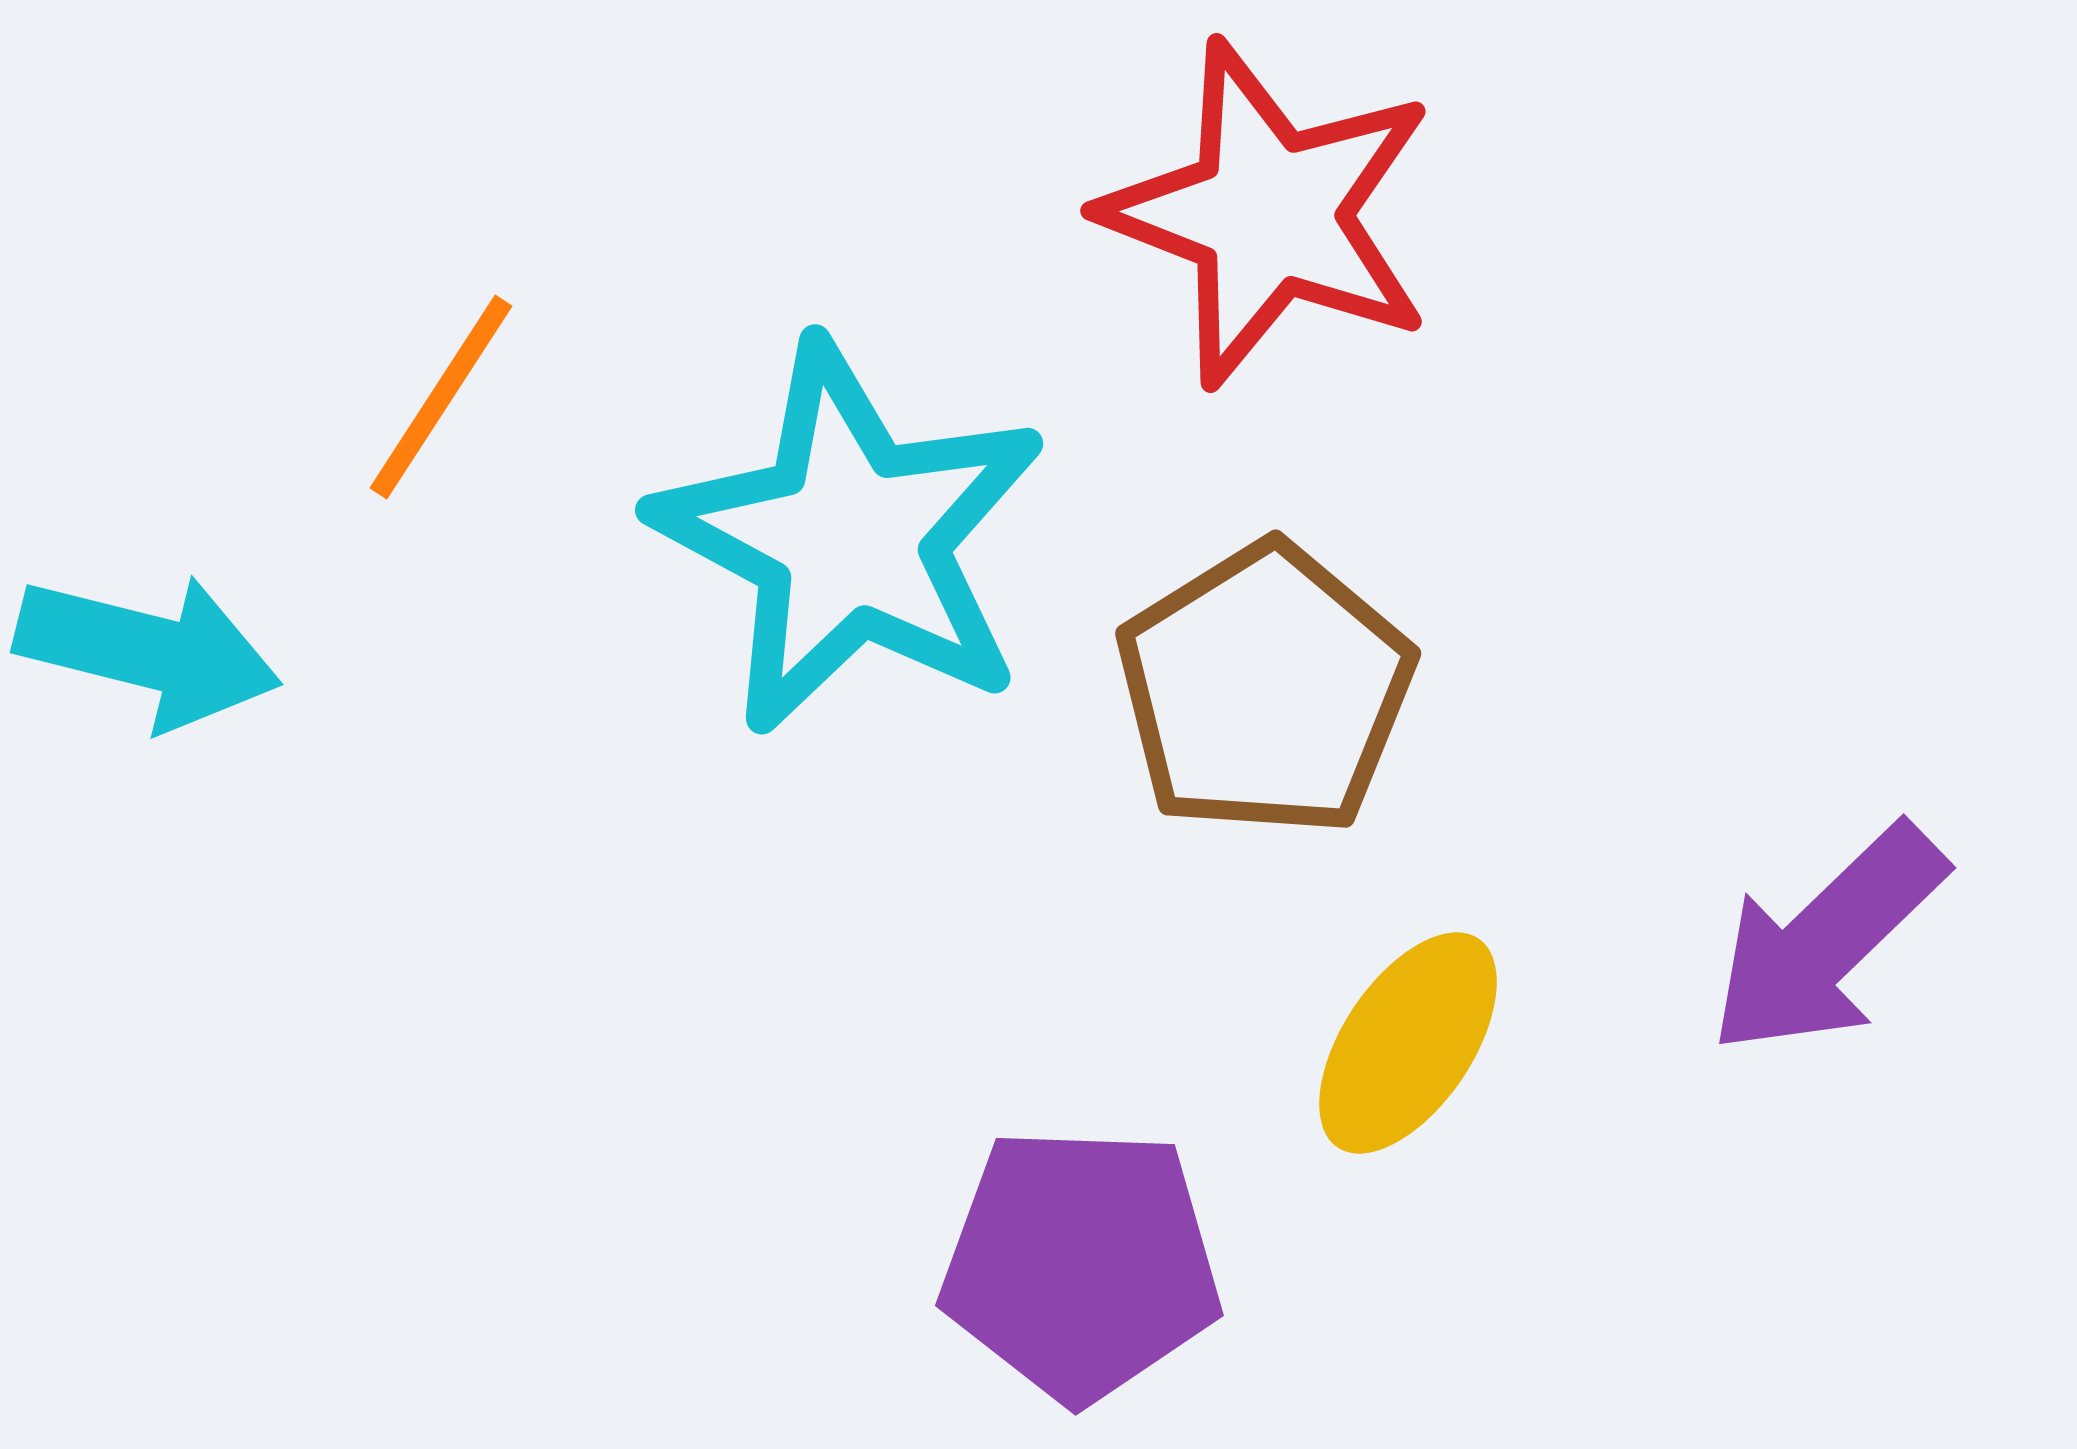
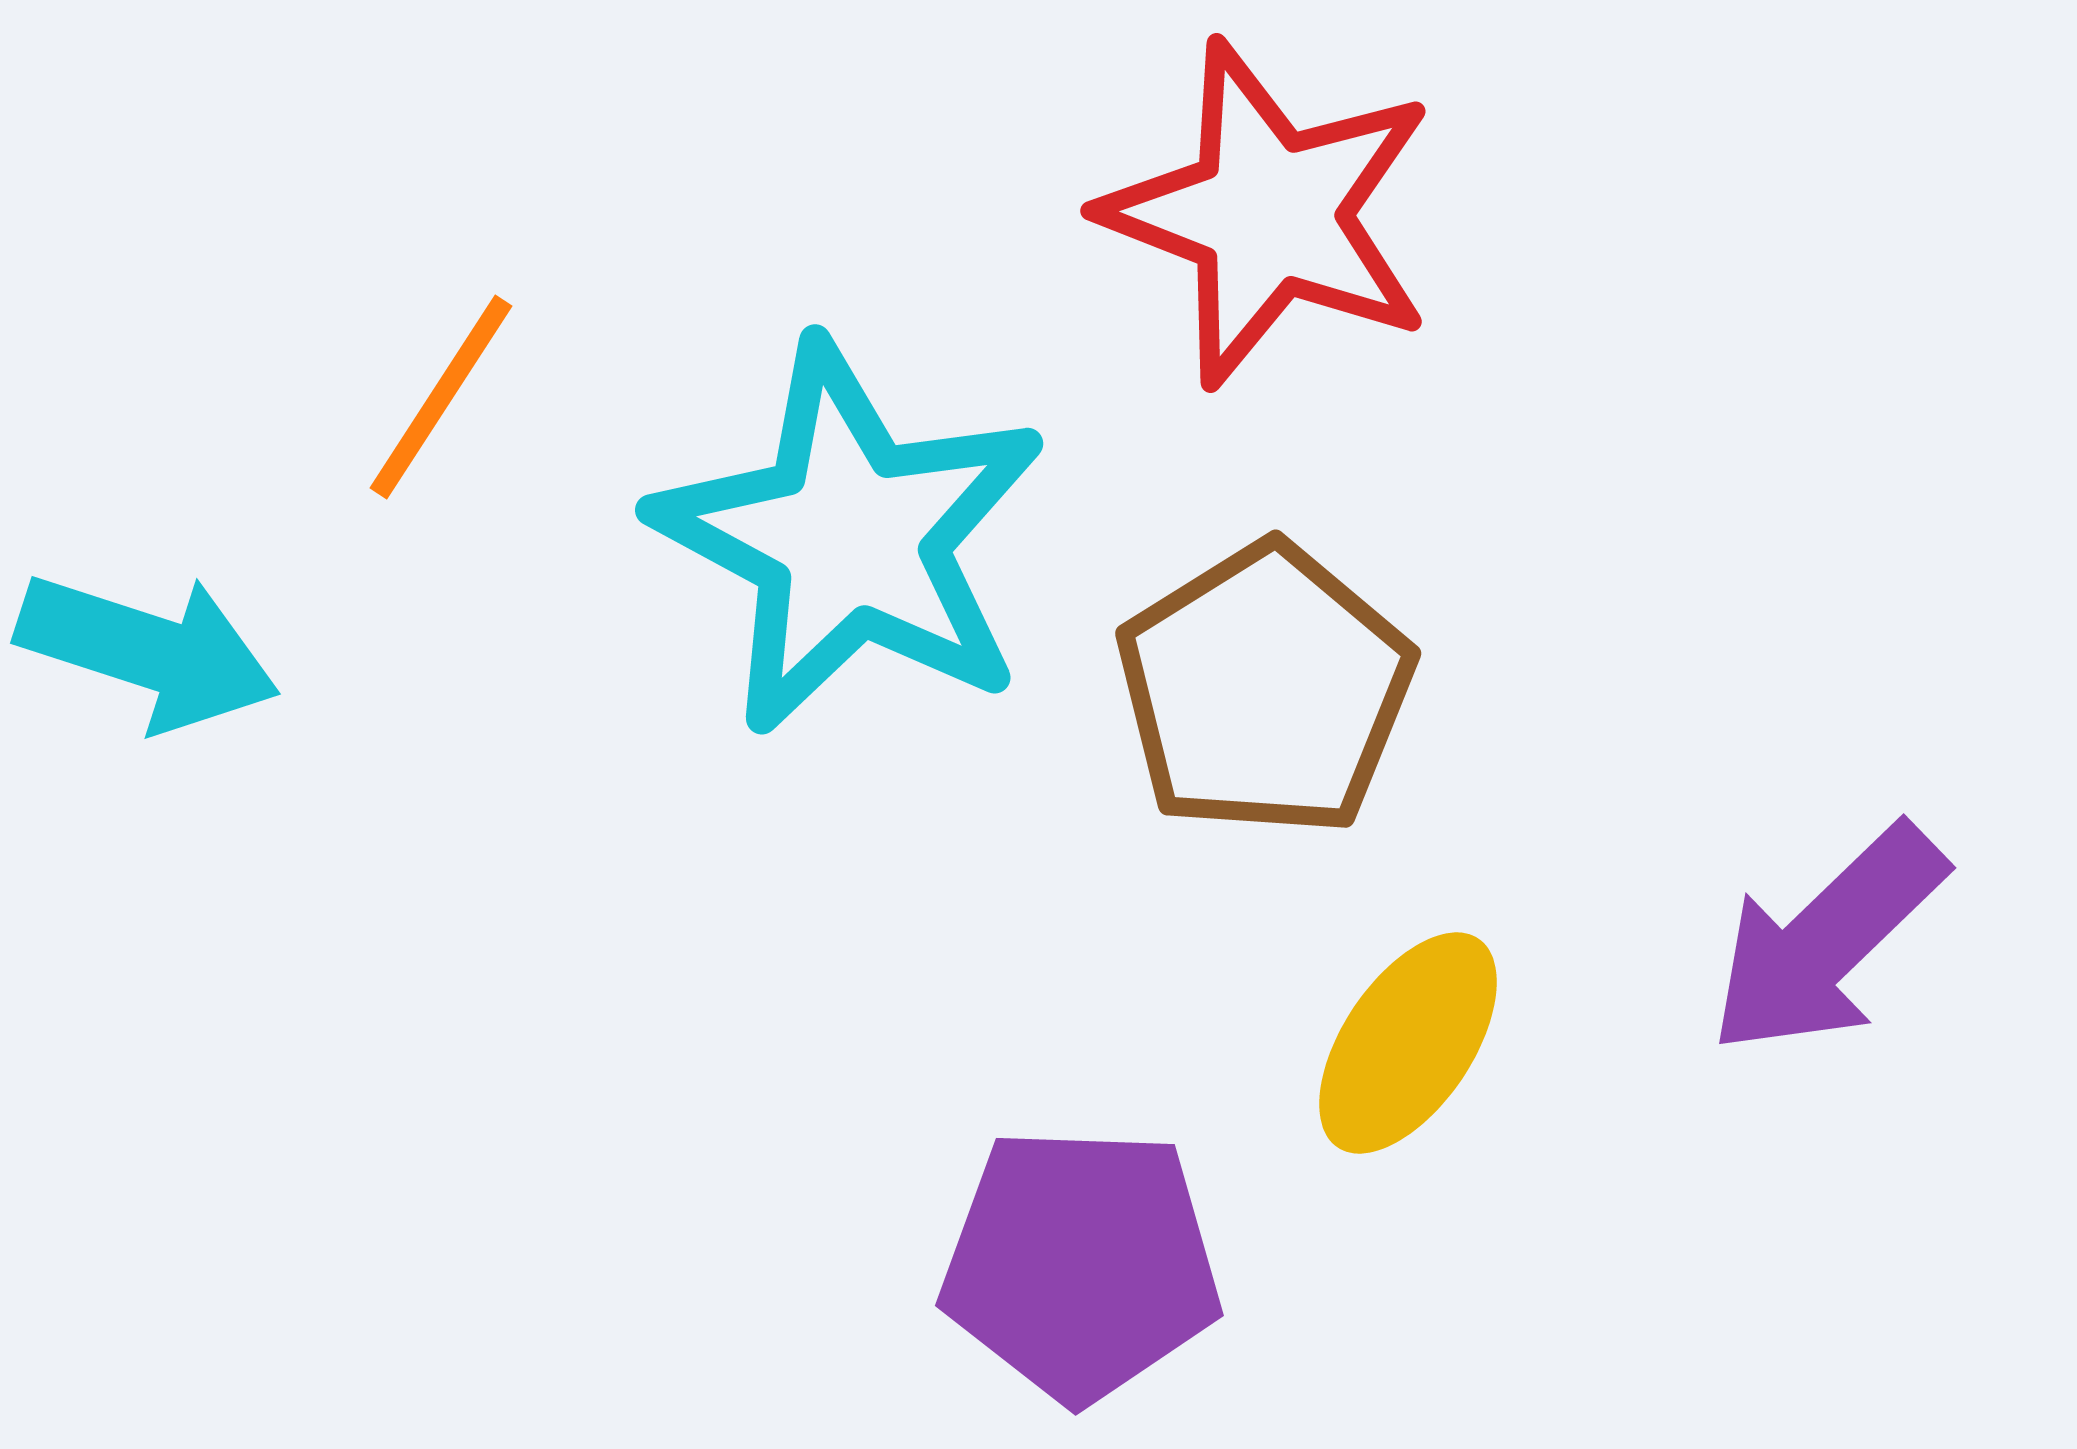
cyan arrow: rotated 4 degrees clockwise
